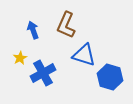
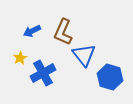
brown L-shape: moved 3 px left, 7 px down
blue arrow: moved 1 px left, 1 px down; rotated 96 degrees counterclockwise
blue triangle: rotated 35 degrees clockwise
